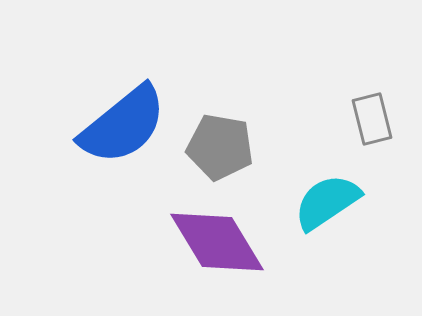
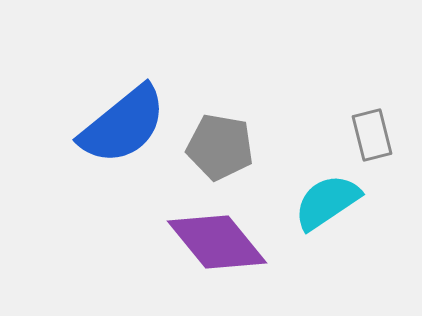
gray rectangle: moved 16 px down
purple diamond: rotated 8 degrees counterclockwise
